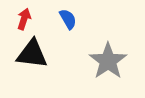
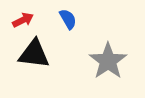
red arrow: moved 1 px left, 1 px down; rotated 45 degrees clockwise
black triangle: moved 2 px right
